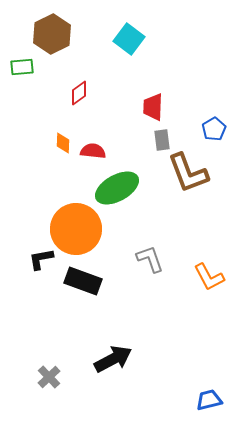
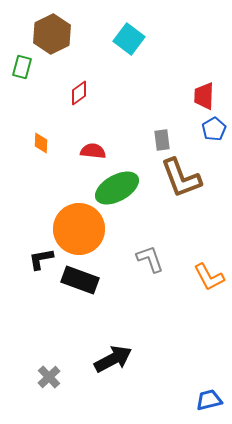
green rectangle: rotated 70 degrees counterclockwise
red trapezoid: moved 51 px right, 11 px up
orange diamond: moved 22 px left
brown L-shape: moved 7 px left, 5 px down
orange circle: moved 3 px right
black rectangle: moved 3 px left, 1 px up
